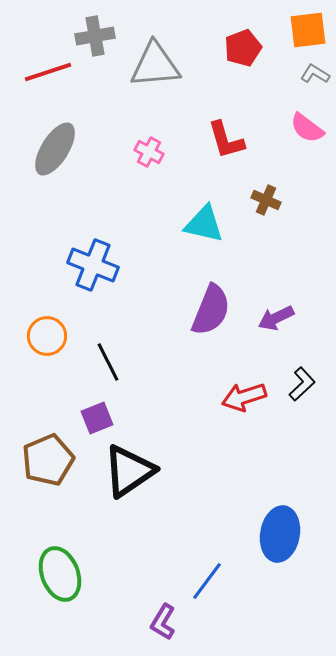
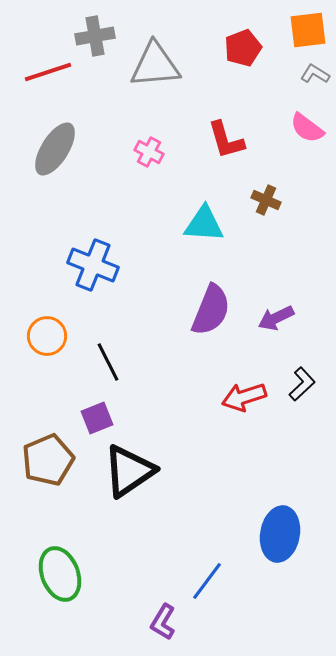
cyan triangle: rotated 9 degrees counterclockwise
